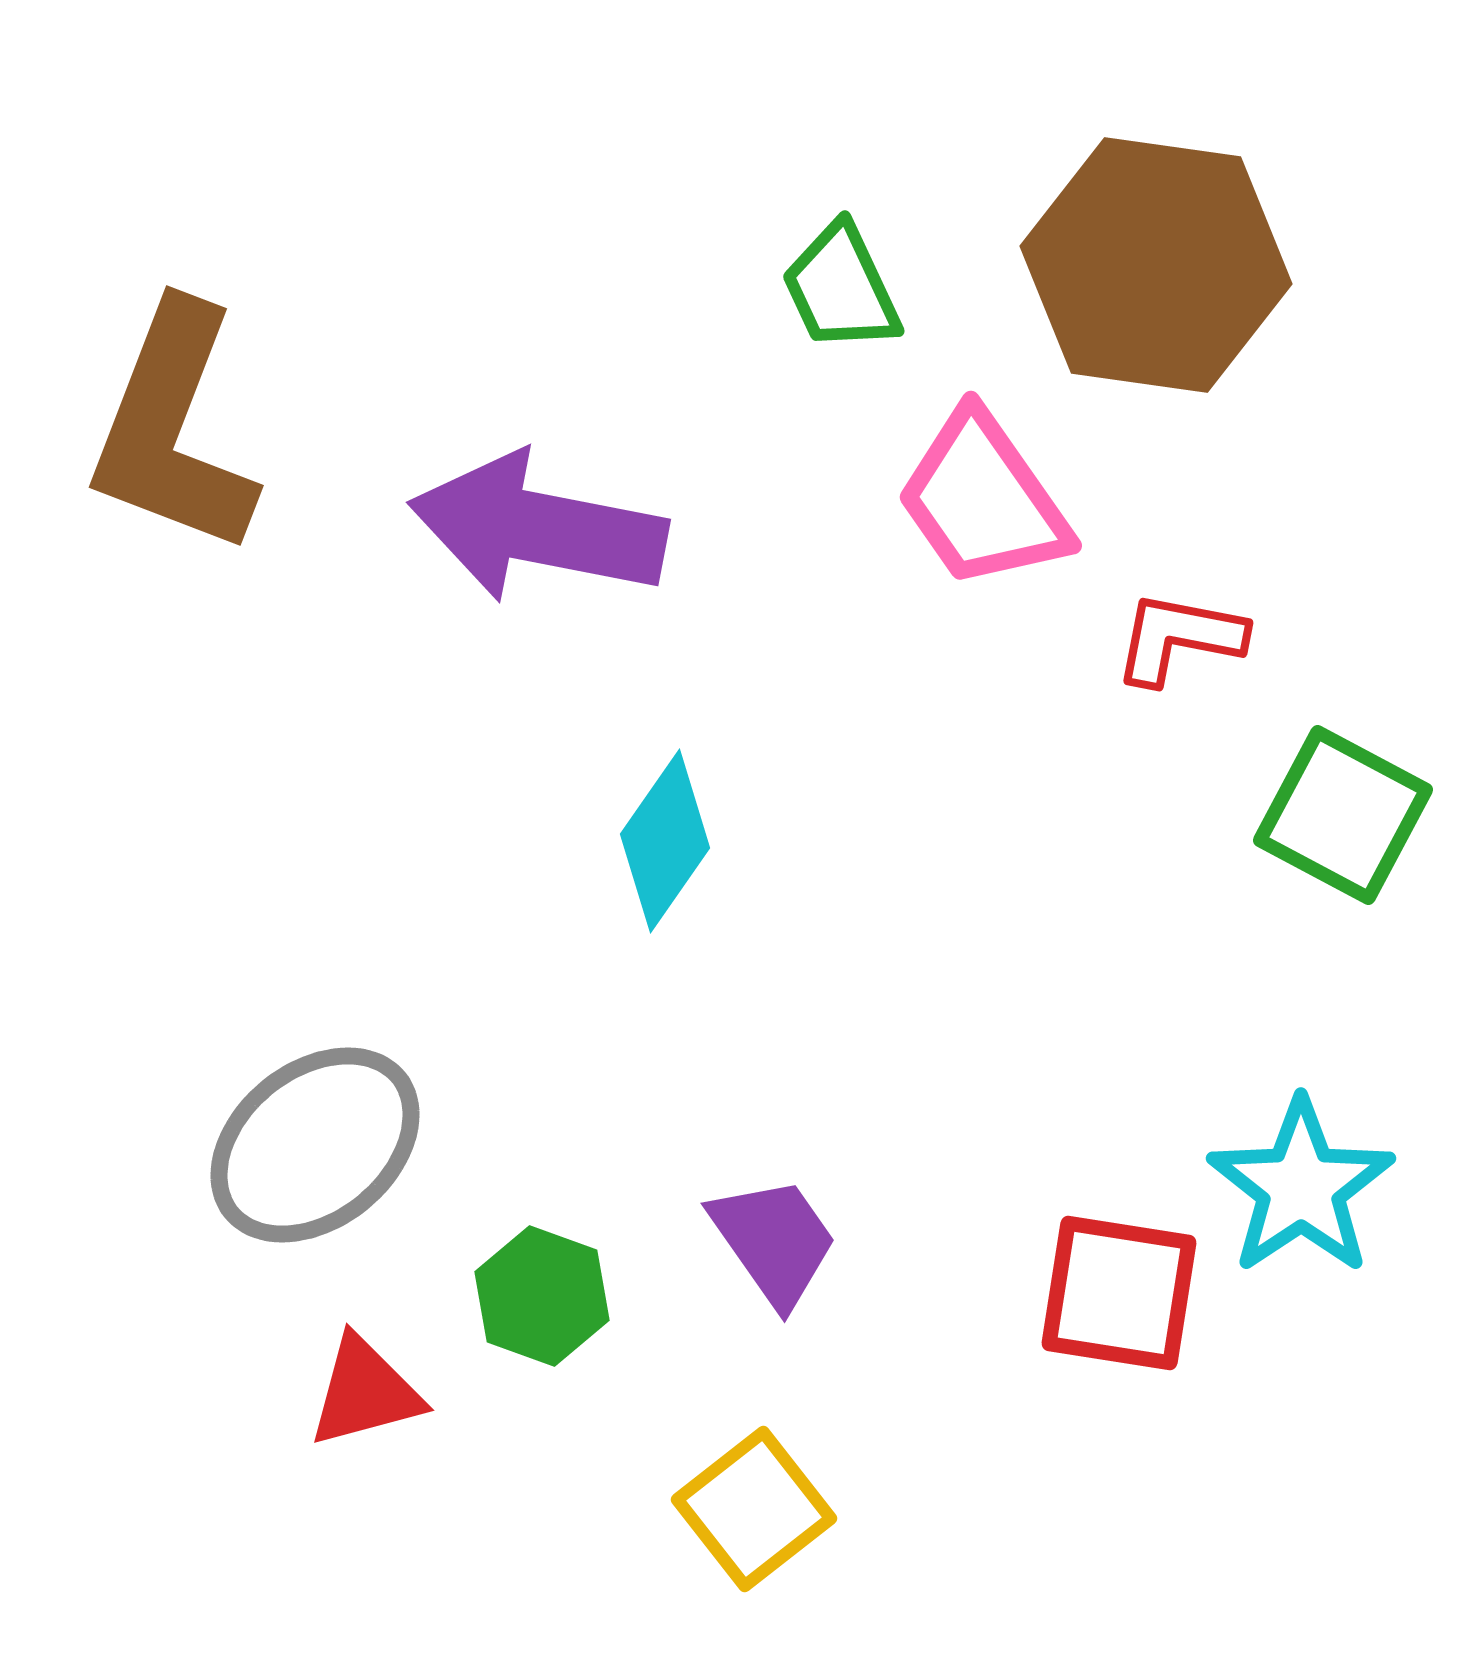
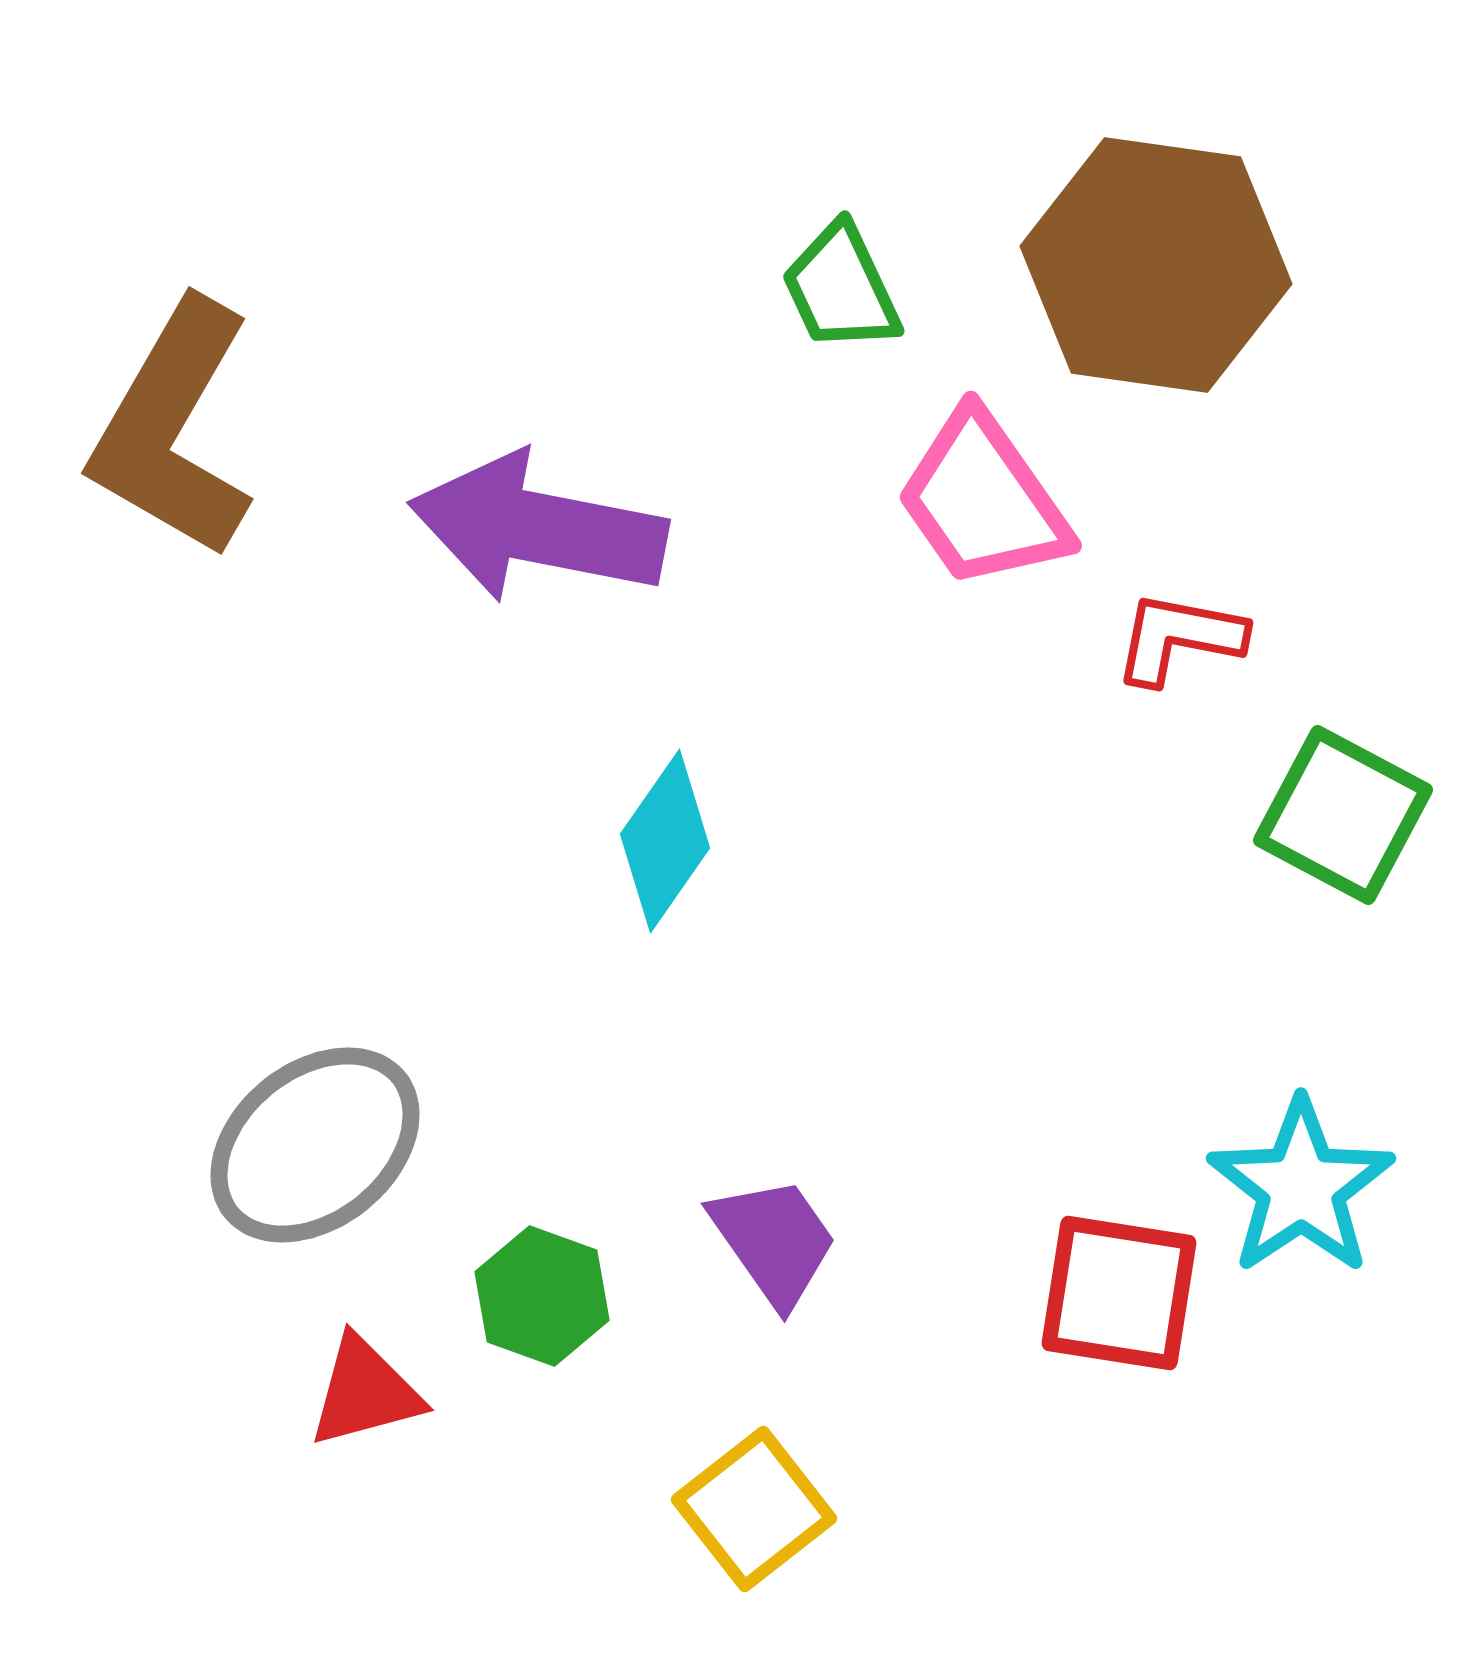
brown L-shape: rotated 9 degrees clockwise
